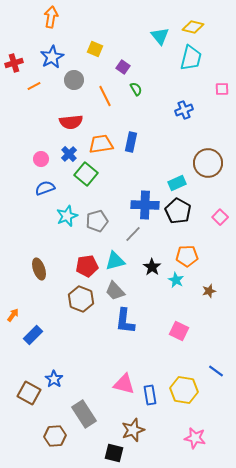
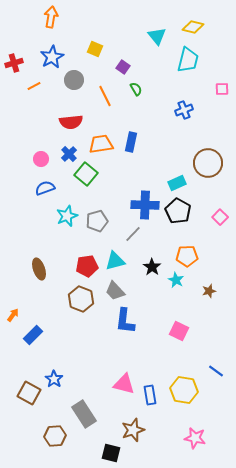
cyan triangle at (160, 36): moved 3 px left
cyan trapezoid at (191, 58): moved 3 px left, 2 px down
black square at (114, 453): moved 3 px left
